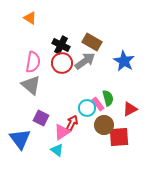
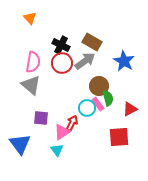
orange triangle: rotated 16 degrees clockwise
purple square: rotated 21 degrees counterclockwise
brown circle: moved 5 px left, 39 px up
blue triangle: moved 5 px down
cyan triangle: rotated 16 degrees clockwise
